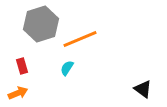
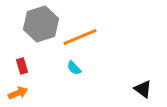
orange line: moved 2 px up
cyan semicircle: moved 7 px right; rotated 77 degrees counterclockwise
